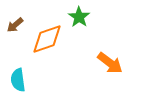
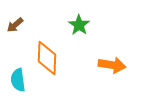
green star: moved 8 px down
orange diamond: moved 19 px down; rotated 68 degrees counterclockwise
orange arrow: moved 2 px right, 2 px down; rotated 28 degrees counterclockwise
